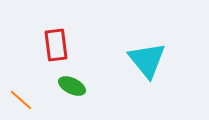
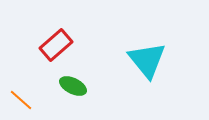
red rectangle: rotated 56 degrees clockwise
green ellipse: moved 1 px right
